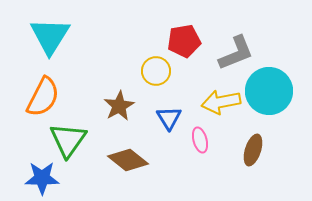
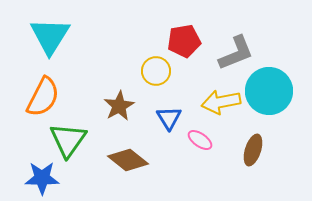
pink ellipse: rotated 40 degrees counterclockwise
